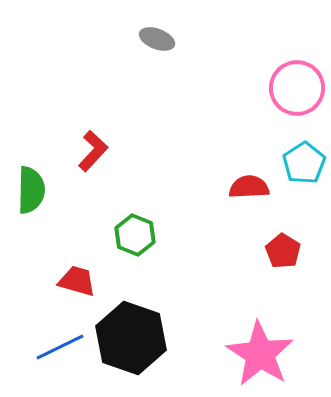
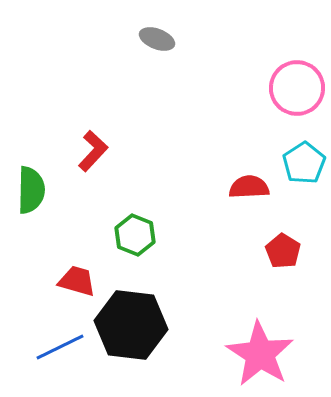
black hexagon: moved 13 px up; rotated 12 degrees counterclockwise
